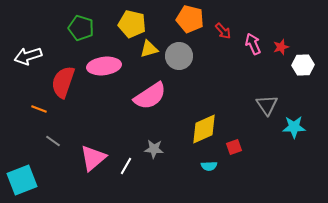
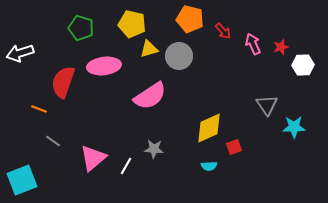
white arrow: moved 8 px left, 3 px up
yellow diamond: moved 5 px right, 1 px up
